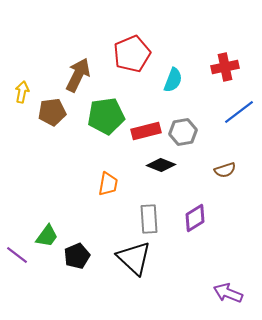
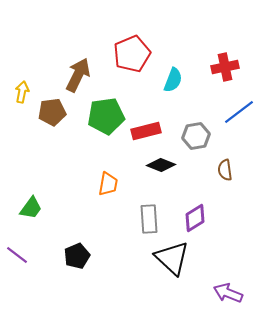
gray hexagon: moved 13 px right, 4 px down
brown semicircle: rotated 100 degrees clockwise
green trapezoid: moved 16 px left, 28 px up
black triangle: moved 38 px right
